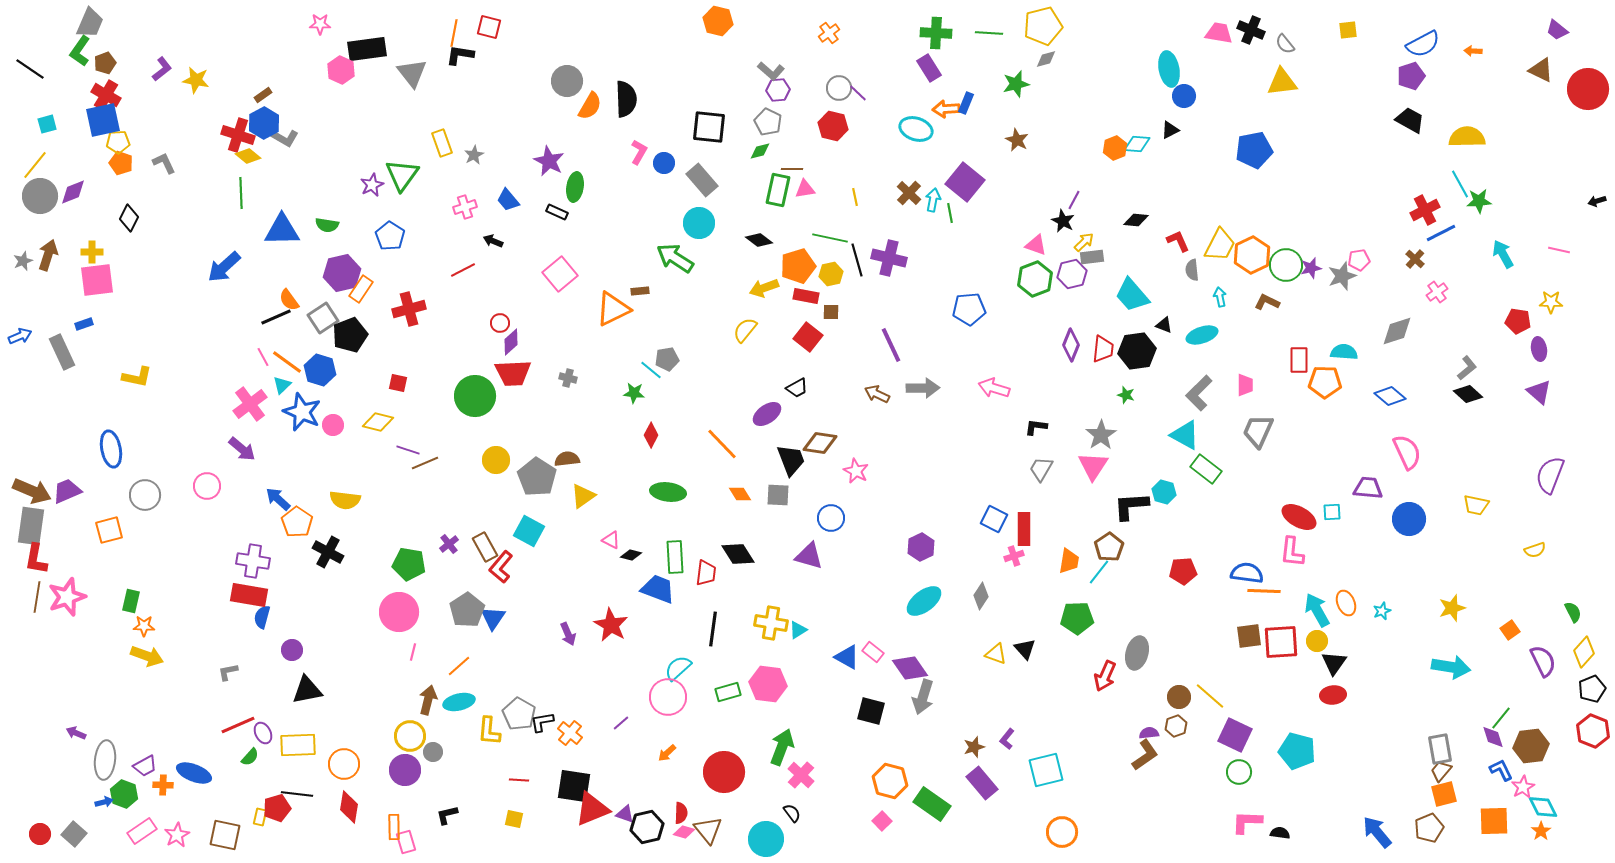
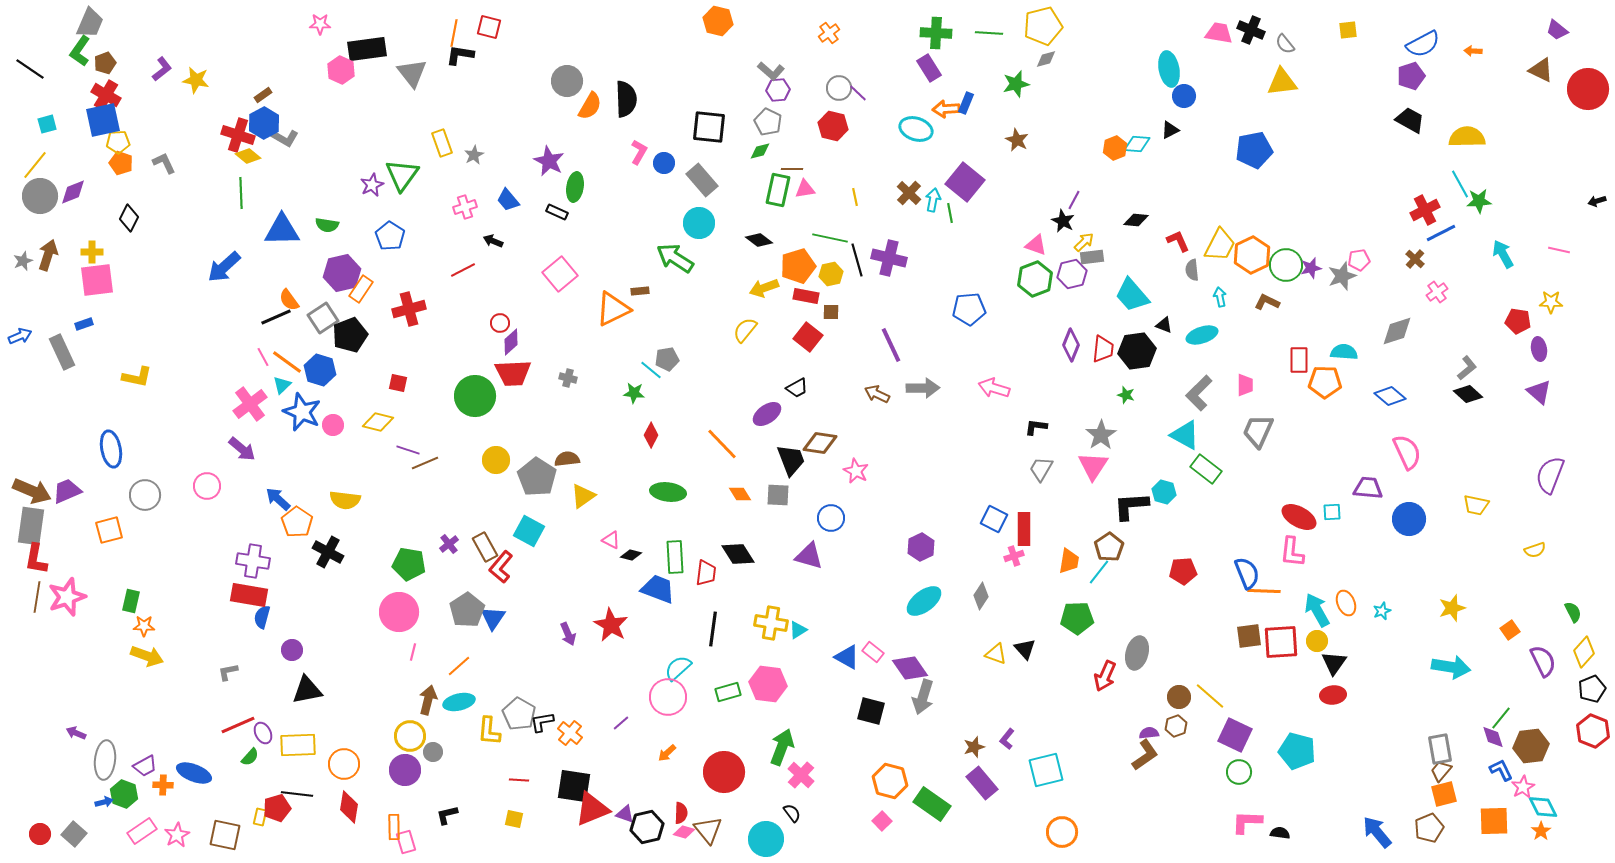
blue semicircle at (1247, 573): rotated 60 degrees clockwise
